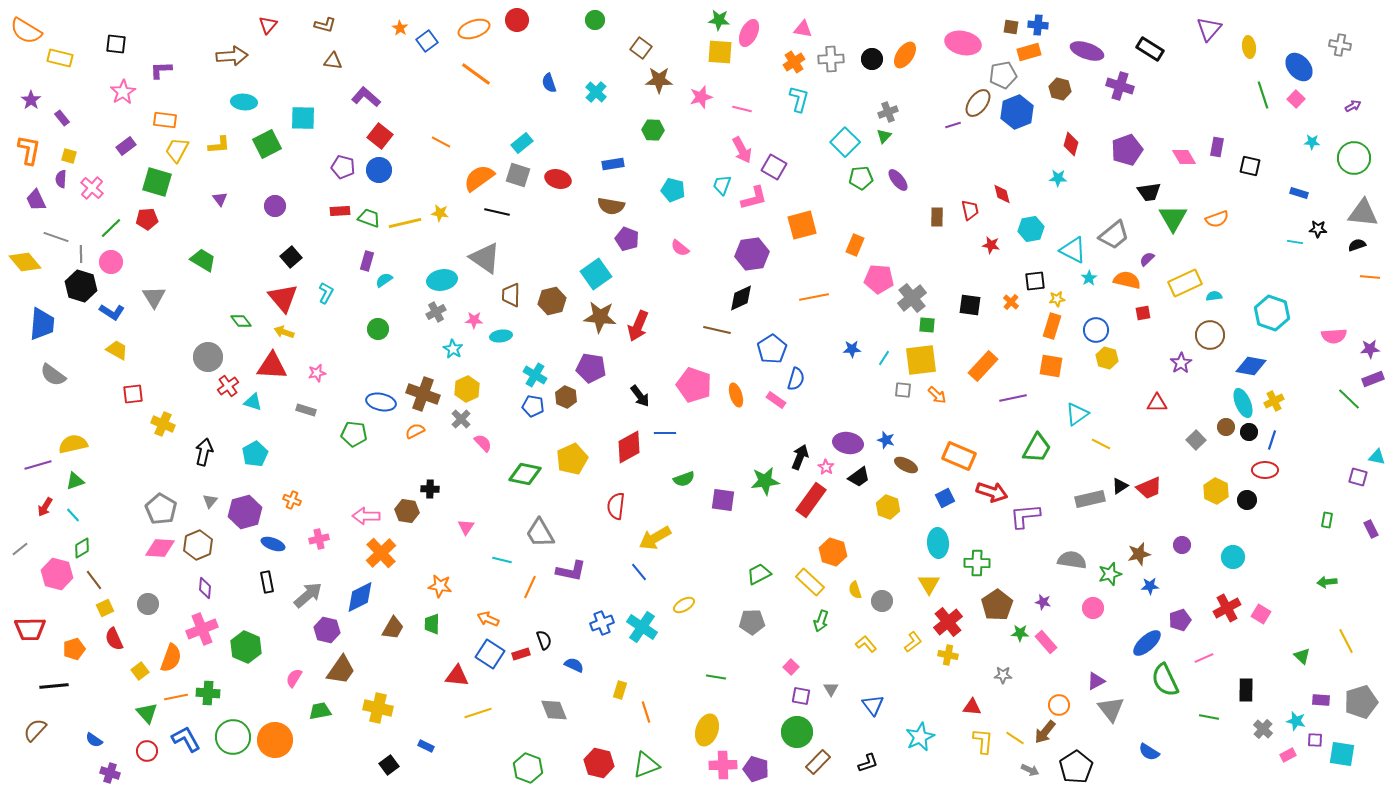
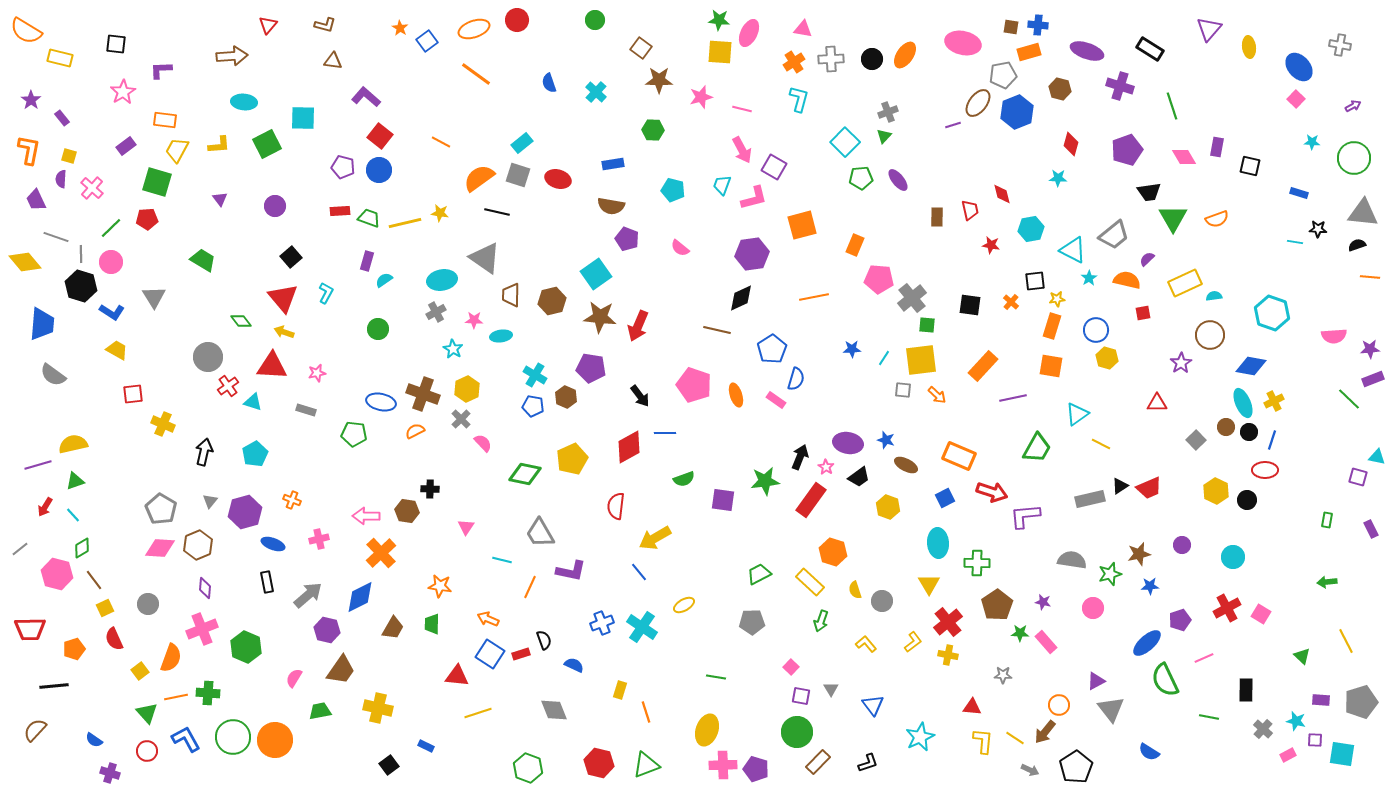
green line at (1263, 95): moved 91 px left, 11 px down
